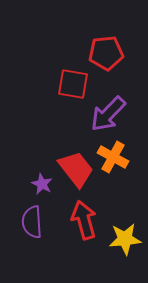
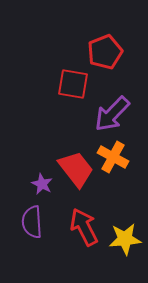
red pentagon: moved 1 px left, 1 px up; rotated 16 degrees counterclockwise
purple arrow: moved 4 px right
red arrow: moved 7 px down; rotated 12 degrees counterclockwise
